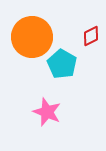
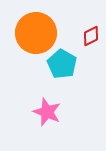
orange circle: moved 4 px right, 4 px up
